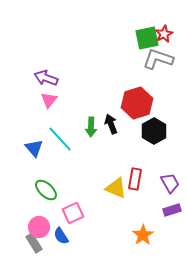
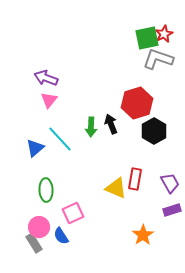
blue triangle: moved 1 px right; rotated 30 degrees clockwise
green ellipse: rotated 45 degrees clockwise
